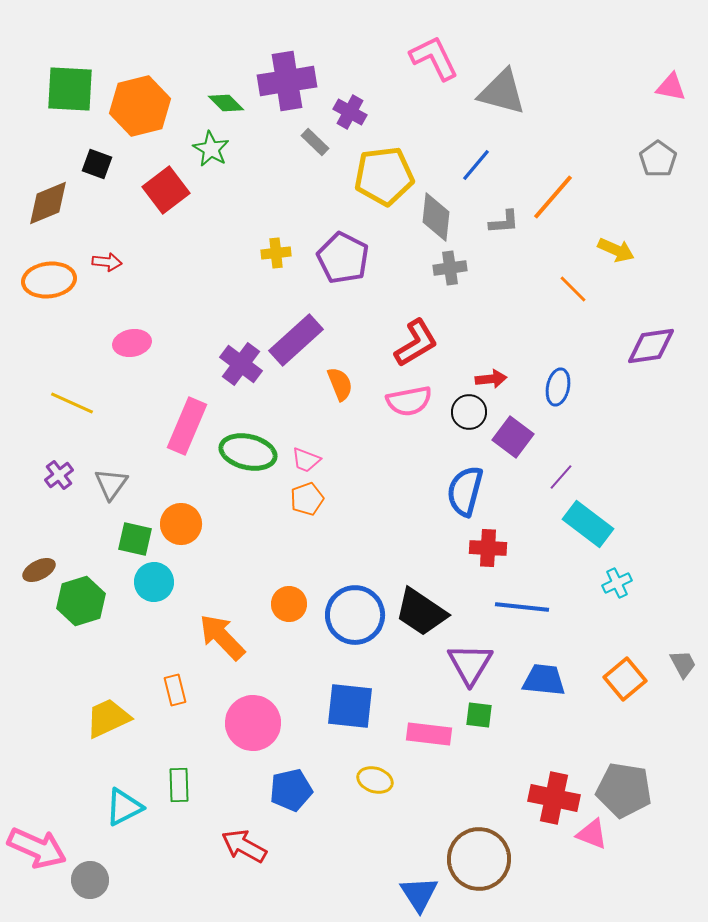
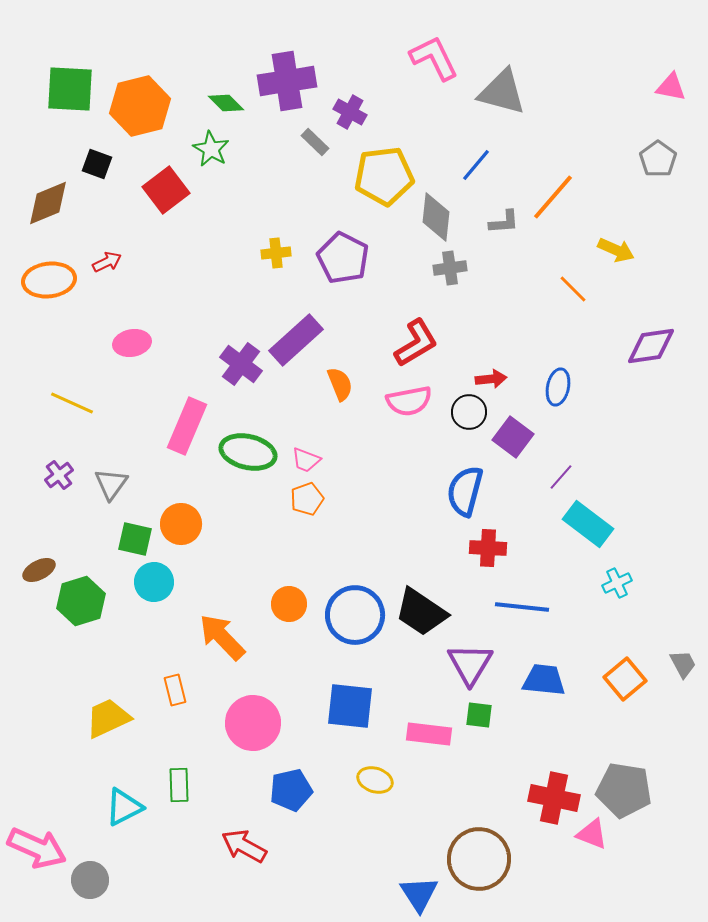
red arrow at (107, 262): rotated 32 degrees counterclockwise
